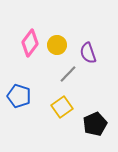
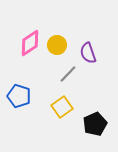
pink diamond: rotated 20 degrees clockwise
